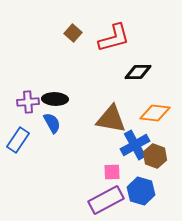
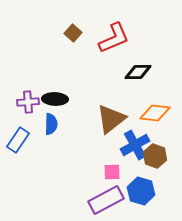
red L-shape: rotated 8 degrees counterclockwise
brown triangle: rotated 48 degrees counterclockwise
blue semicircle: moved 1 px left, 1 px down; rotated 30 degrees clockwise
